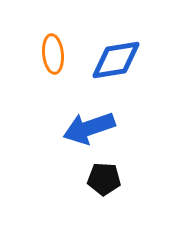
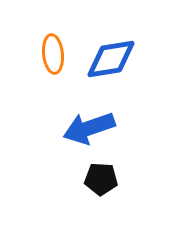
blue diamond: moved 5 px left, 1 px up
black pentagon: moved 3 px left
